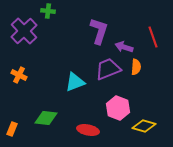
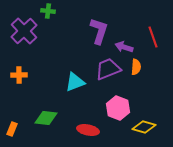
orange cross: rotated 28 degrees counterclockwise
yellow diamond: moved 1 px down
